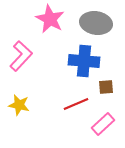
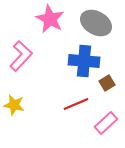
gray ellipse: rotated 20 degrees clockwise
brown square: moved 1 px right, 4 px up; rotated 28 degrees counterclockwise
yellow star: moved 5 px left
pink rectangle: moved 3 px right, 1 px up
